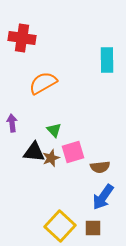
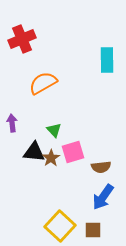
red cross: moved 1 px down; rotated 32 degrees counterclockwise
brown star: rotated 12 degrees counterclockwise
brown semicircle: moved 1 px right
brown square: moved 2 px down
